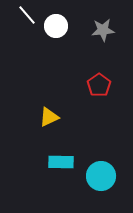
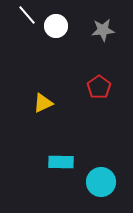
red pentagon: moved 2 px down
yellow triangle: moved 6 px left, 14 px up
cyan circle: moved 6 px down
